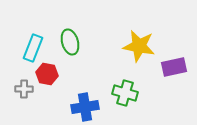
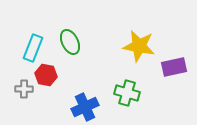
green ellipse: rotated 10 degrees counterclockwise
red hexagon: moved 1 px left, 1 px down
green cross: moved 2 px right
blue cross: rotated 16 degrees counterclockwise
